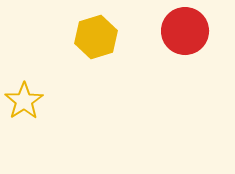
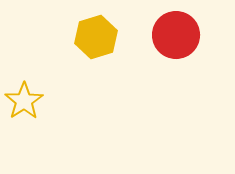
red circle: moved 9 px left, 4 px down
